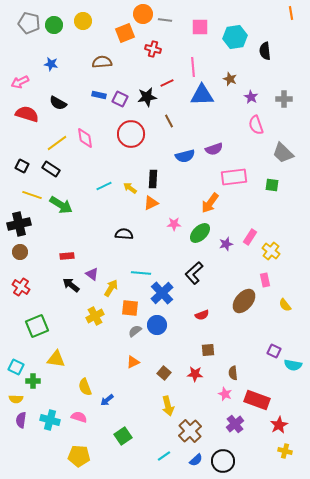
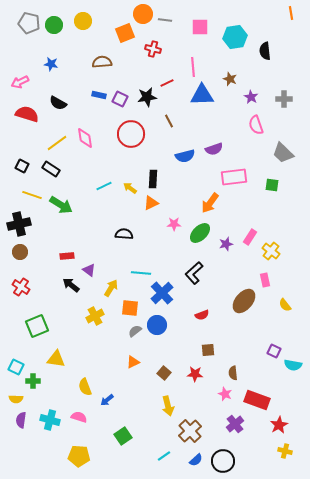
purple triangle at (92, 274): moved 3 px left, 4 px up
